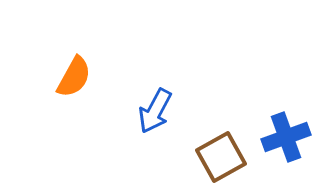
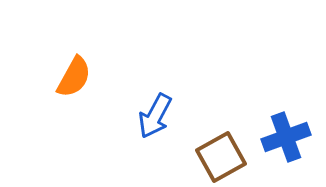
blue arrow: moved 5 px down
